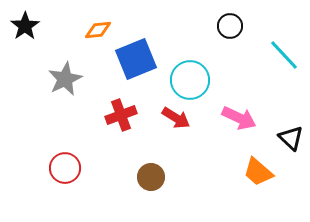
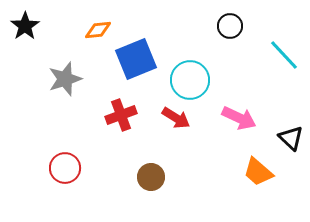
gray star: rotated 8 degrees clockwise
